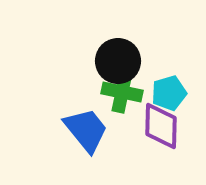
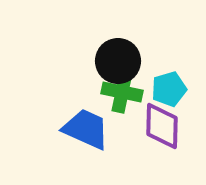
cyan pentagon: moved 4 px up
purple diamond: moved 1 px right
blue trapezoid: moved 1 px up; rotated 27 degrees counterclockwise
